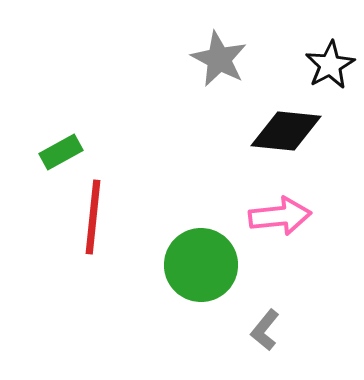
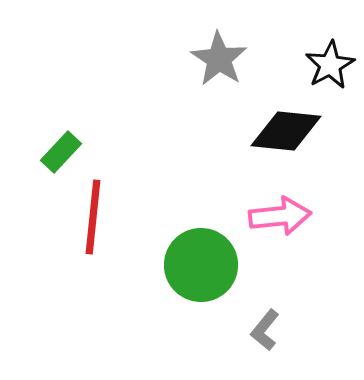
gray star: rotated 6 degrees clockwise
green rectangle: rotated 18 degrees counterclockwise
